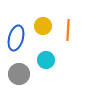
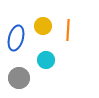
gray circle: moved 4 px down
